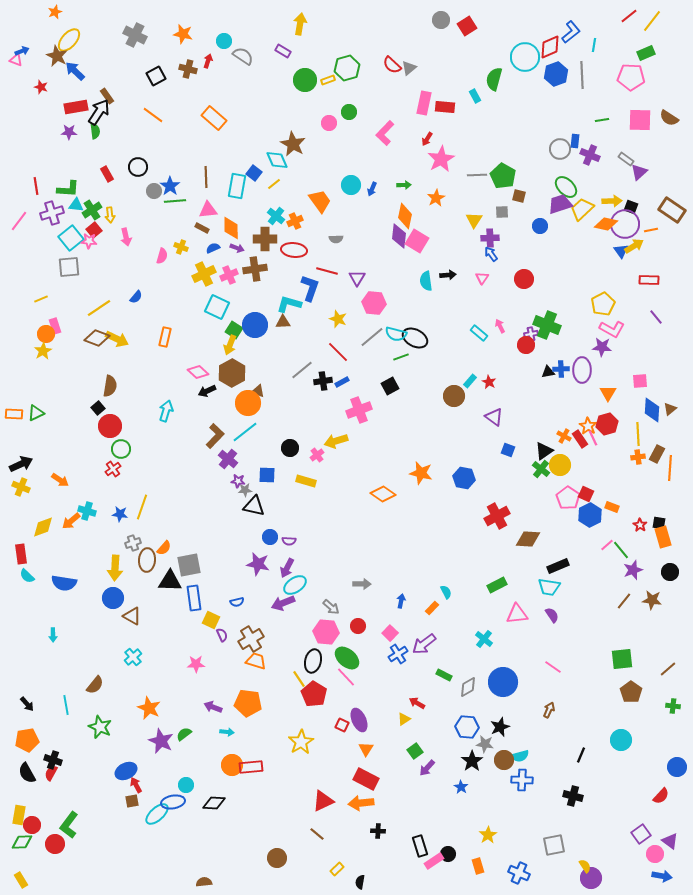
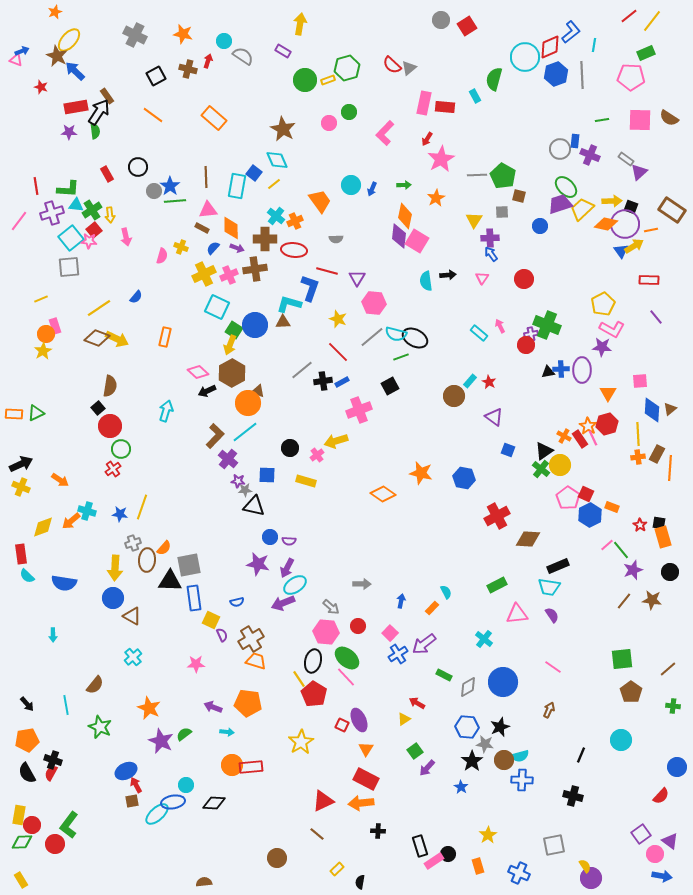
brown star at (293, 144): moved 10 px left, 15 px up
blue semicircle at (213, 248): rotated 24 degrees counterclockwise
